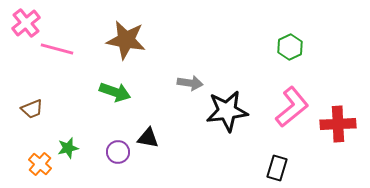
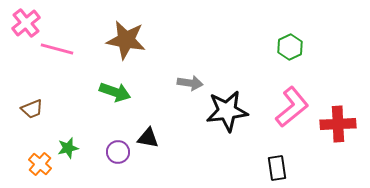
black rectangle: rotated 25 degrees counterclockwise
